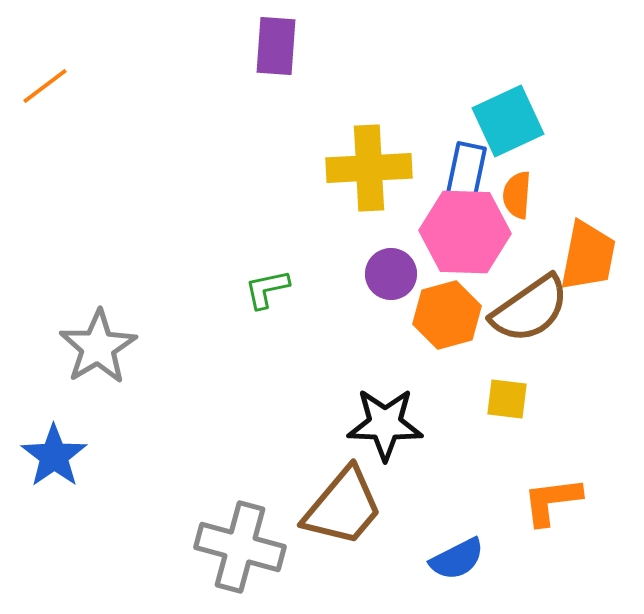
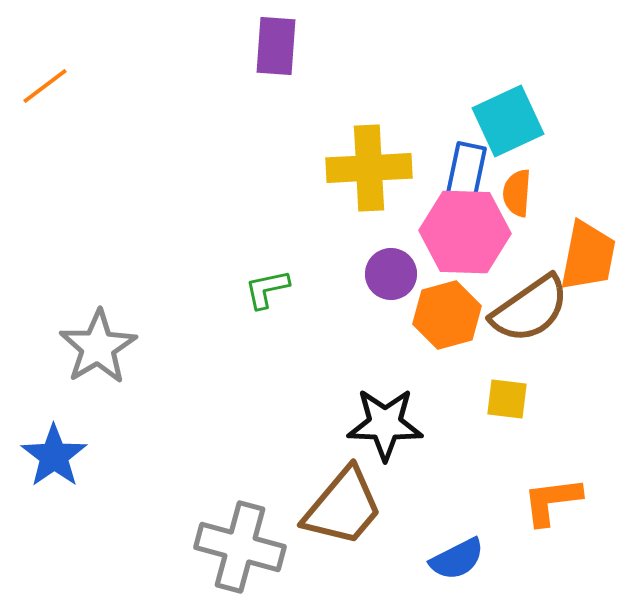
orange semicircle: moved 2 px up
